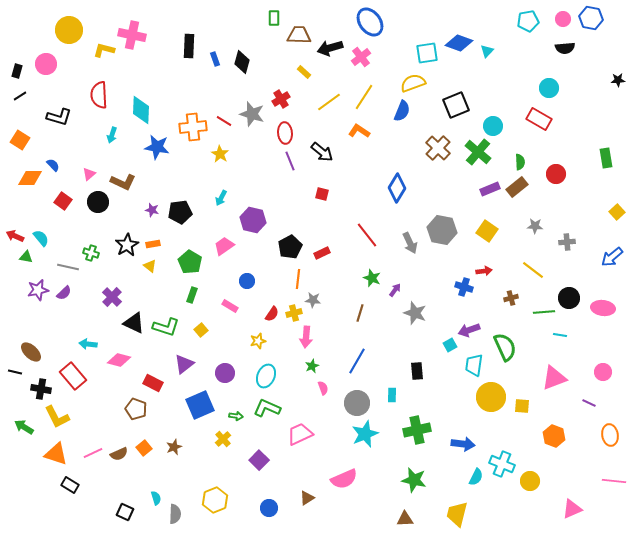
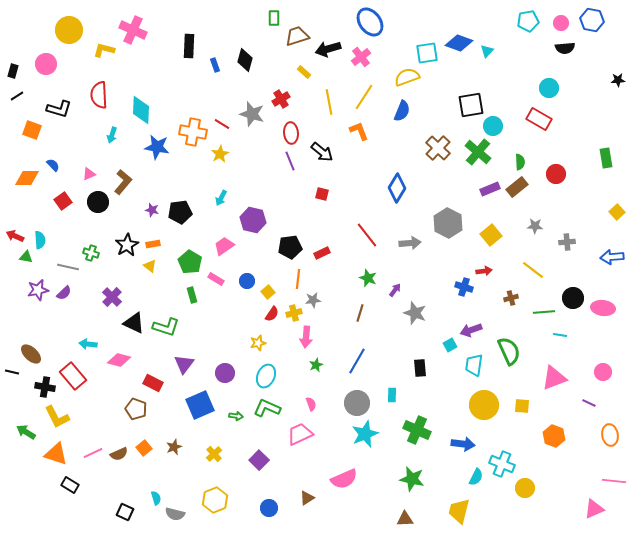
blue hexagon at (591, 18): moved 1 px right, 2 px down
pink circle at (563, 19): moved 2 px left, 4 px down
pink cross at (132, 35): moved 1 px right, 5 px up; rotated 12 degrees clockwise
brown trapezoid at (299, 35): moved 2 px left, 1 px down; rotated 20 degrees counterclockwise
black arrow at (330, 48): moved 2 px left, 1 px down
blue rectangle at (215, 59): moved 6 px down
black diamond at (242, 62): moved 3 px right, 2 px up
black rectangle at (17, 71): moved 4 px left
yellow semicircle at (413, 83): moved 6 px left, 6 px up
black line at (20, 96): moved 3 px left
yellow line at (329, 102): rotated 65 degrees counterclockwise
black square at (456, 105): moved 15 px right; rotated 12 degrees clockwise
black L-shape at (59, 117): moved 8 px up
red line at (224, 121): moved 2 px left, 3 px down
orange cross at (193, 127): moved 5 px down; rotated 16 degrees clockwise
orange L-shape at (359, 131): rotated 35 degrees clockwise
red ellipse at (285, 133): moved 6 px right
orange square at (20, 140): moved 12 px right, 10 px up; rotated 12 degrees counterclockwise
yellow star at (220, 154): rotated 12 degrees clockwise
pink triangle at (89, 174): rotated 16 degrees clockwise
orange diamond at (30, 178): moved 3 px left
brown L-shape at (123, 182): rotated 75 degrees counterclockwise
red square at (63, 201): rotated 18 degrees clockwise
gray hexagon at (442, 230): moved 6 px right, 7 px up; rotated 16 degrees clockwise
yellow square at (487, 231): moved 4 px right, 4 px down; rotated 15 degrees clockwise
cyan semicircle at (41, 238): moved 1 px left, 2 px down; rotated 36 degrees clockwise
gray arrow at (410, 243): rotated 70 degrees counterclockwise
black pentagon at (290, 247): rotated 20 degrees clockwise
blue arrow at (612, 257): rotated 35 degrees clockwise
green star at (372, 278): moved 4 px left
green rectangle at (192, 295): rotated 35 degrees counterclockwise
black circle at (569, 298): moved 4 px right
gray star at (313, 300): rotated 14 degrees counterclockwise
pink rectangle at (230, 306): moved 14 px left, 27 px up
yellow square at (201, 330): moved 67 px right, 38 px up
purple arrow at (469, 330): moved 2 px right
yellow star at (258, 341): moved 2 px down
green semicircle at (505, 347): moved 4 px right, 4 px down
brown ellipse at (31, 352): moved 2 px down
purple triangle at (184, 364): rotated 15 degrees counterclockwise
green star at (312, 366): moved 4 px right, 1 px up
black rectangle at (417, 371): moved 3 px right, 3 px up
black line at (15, 372): moved 3 px left
pink semicircle at (323, 388): moved 12 px left, 16 px down
black cross at (41, 389): moved 4 px right, 2 px up
yellow circle at (491, 397): moved 7 px left, 8 px down
green arrow at (24, 427): moved 2 px right, 5 px down
green cross at (417, 430): rotated 36 degrees clockwise
yellow cross at (223, 439): moved 9 px left, 15 px down
green star at (414, 480): moved 2 px left, 1 px up
yellow circle at (530, 481): moved 5 px left, 7 px down
pink triangle at (572, 509): moved 22 px right
gray semicircle at (175, 514): rotated 102 degrees clockwise
yellow trapezoid at (457, 514): moved 2 px right, 3 px up
